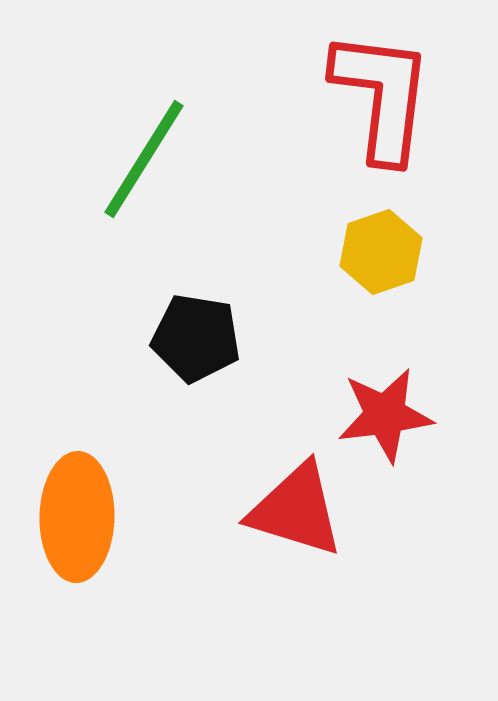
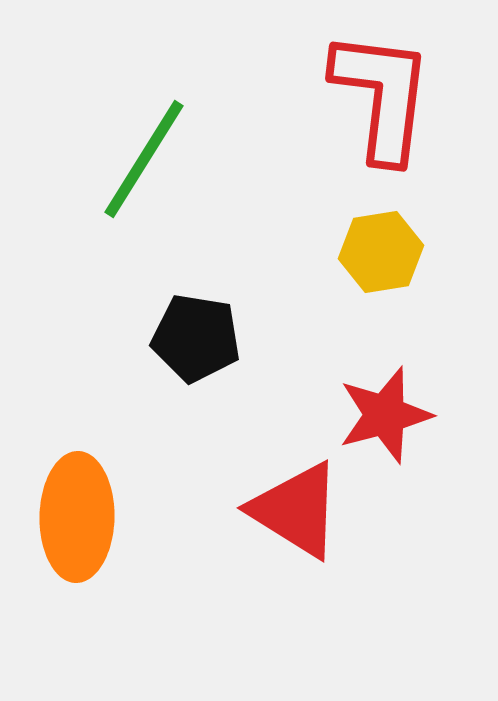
yellow hexagon: rotated 10 degrees clockwise
red star: rotated 8 degrees counterclockwise
red triangle: rotated 15 degrees clockwise
